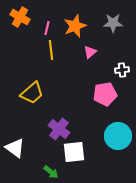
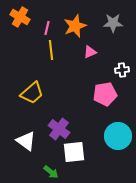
pink triangle: rotated 16 degrees clockwise
white triangle: moved 11 px right, 7 px up
